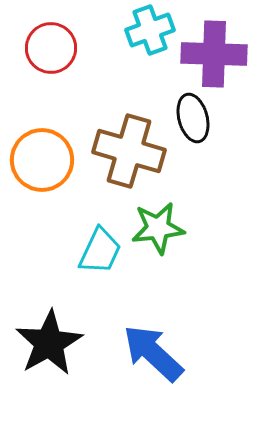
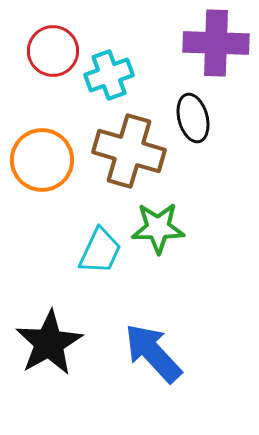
cyan cross: moved 41 px left, 45 px down
red circle: moved 2 px right, 3 px down
purple cross: moved 2 px right, 11 px up
green star: rotated 6 degrees clockwise
blue arrow: rotated 4 degrees clockwise
